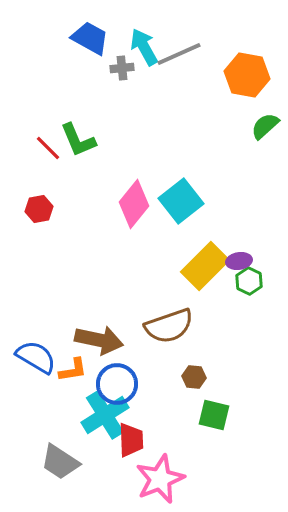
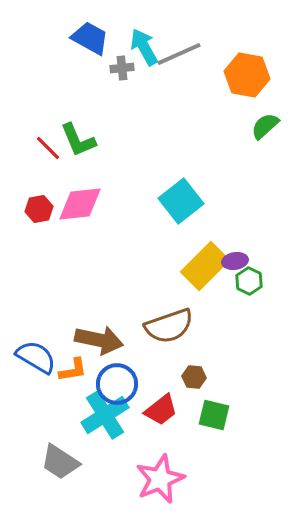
pink diamond: moved 54 px left; rotated 45 degrees clockwise
purple ellipse: moved 4 px left
red trapezoid: moved 30 px right, 30 px up; rotated 54 degrees clockwise
